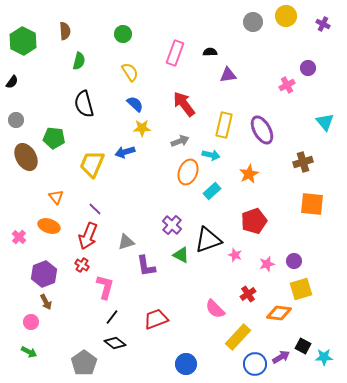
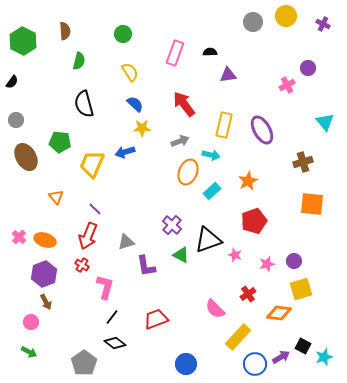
green pentagon at (54, 138): moved 6 px right, 4 px down
orange star at (249, 174): moved 1 px left, 7 px down
orange ellipse at (49, 226): moved 4 px left, 14 px down
cyan star at (324, 357): rotated 18 degrees counterclockwise
